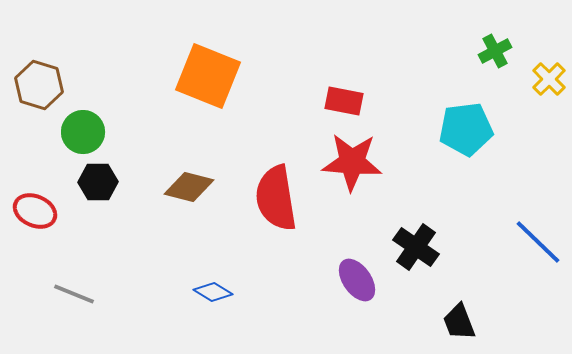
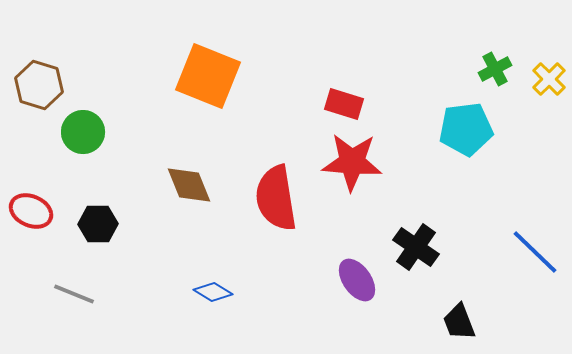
green cross: moved 18 px down
red rectangle: moved 3 px down; rotated 6 degrees clockwise
black hexagon: moved 42 px down
brown diamond: moved 2 px up; rotated 54 degrees clockwise
red ellipse: moved 4 px left
blue line: moved 3 px left, 10 px down
